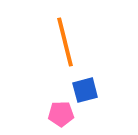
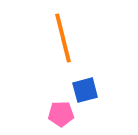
orange line: moved 2 px left, 4 px up
